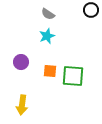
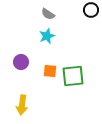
green square: rotated 10 degrees counterclockwise
